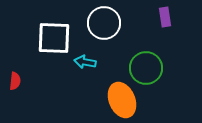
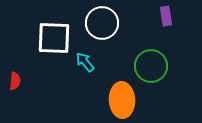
purple rectangle: moved 1 px right, 1 px up
white circle: moved 2 px left
cyan arrow: rotated 40 degrees clockwise
green circle: moved 5 px right, 2 px up
orange ellipse: rotated 20 degrees clockwise
